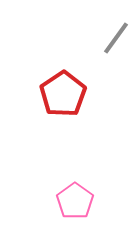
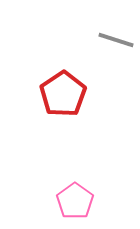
gray line: moved 2 px down; rotated 72 degrees clockwise
